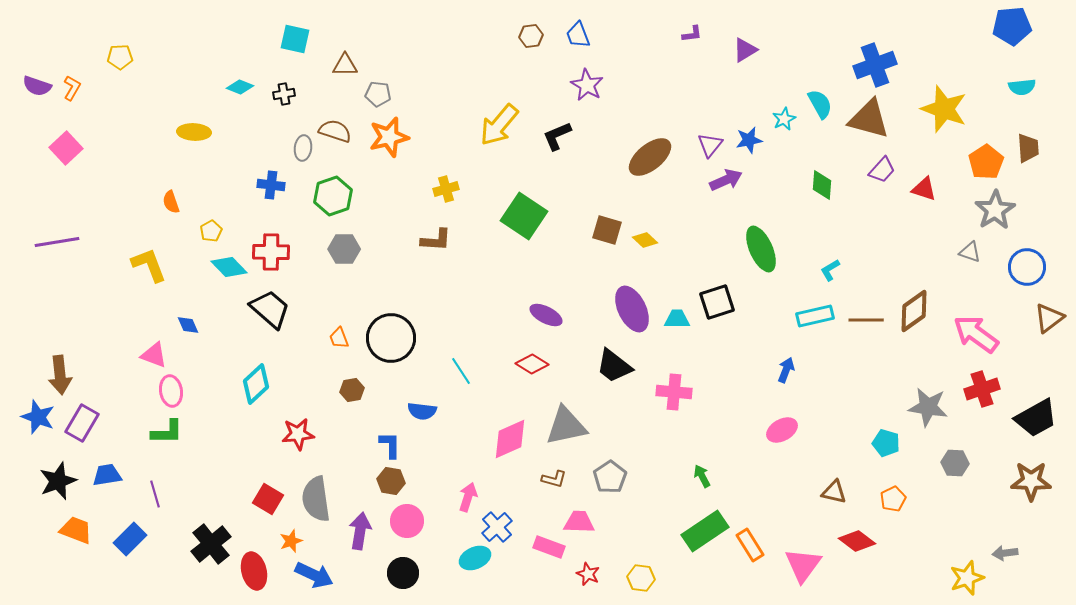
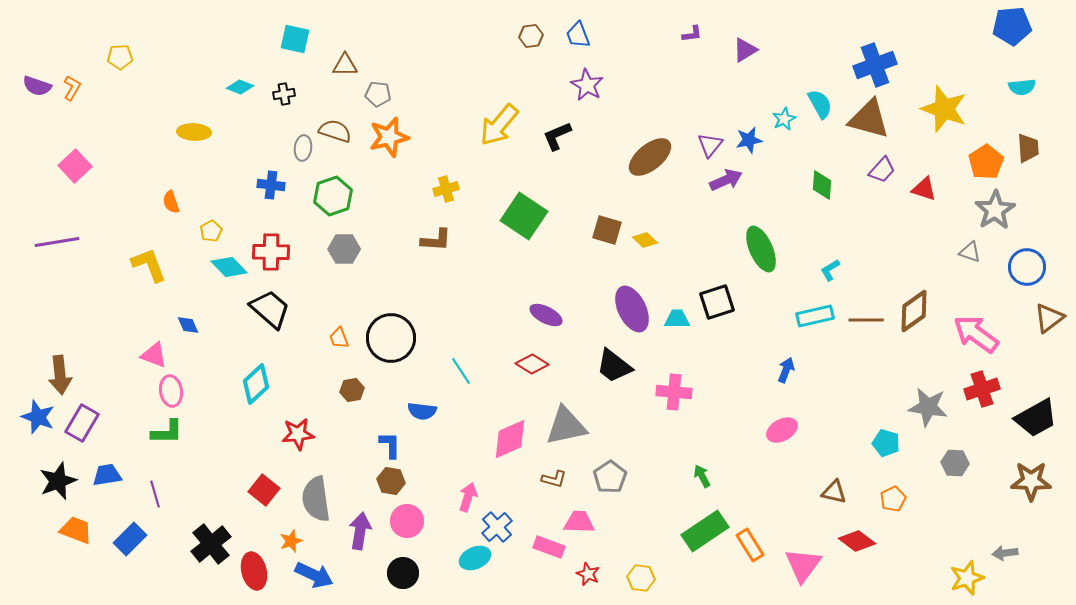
pink square at (66, 148): moved 9 px right, 18 px down
red square at (268, 499): moved 4 px left, 9 px up; rotated 8 degrees clockwise
